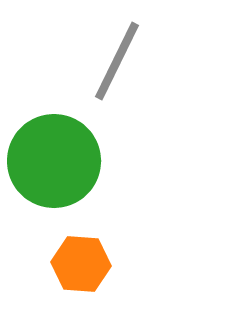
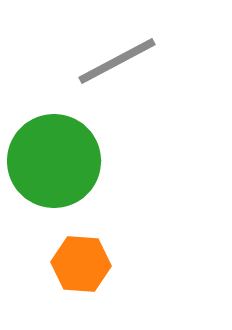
gray line: rotated 36 degrees clockwise
